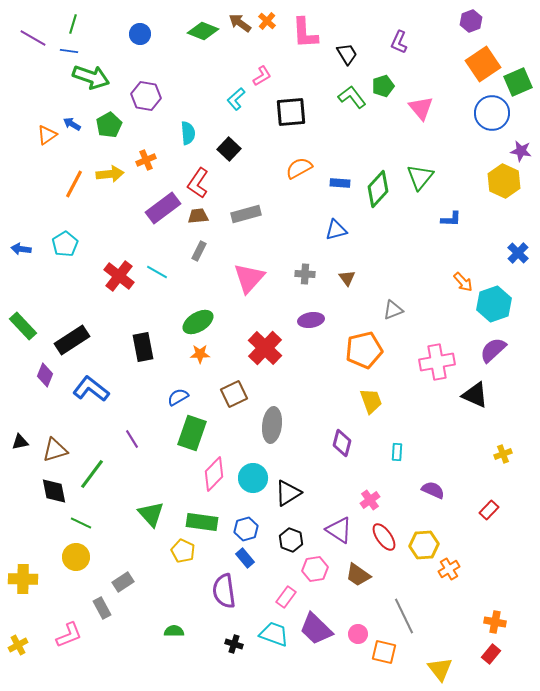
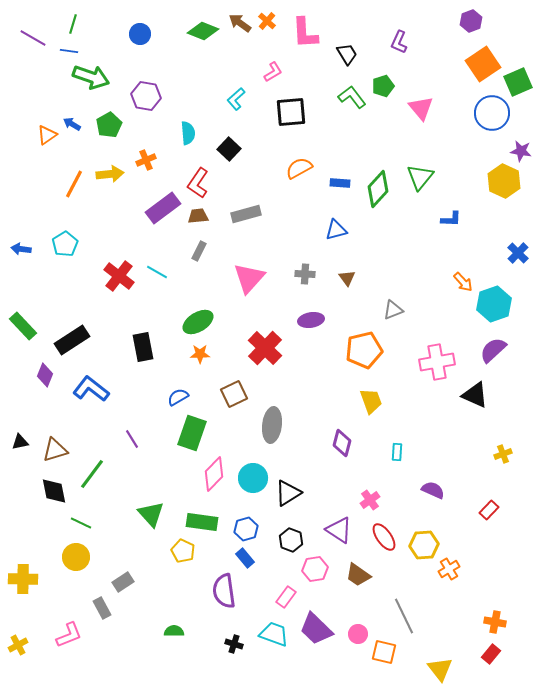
pink L-shape at (262, 76): moved 11 px right, 4 px up
